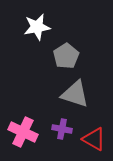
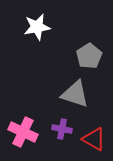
gray pentagon: moved 23 px right
